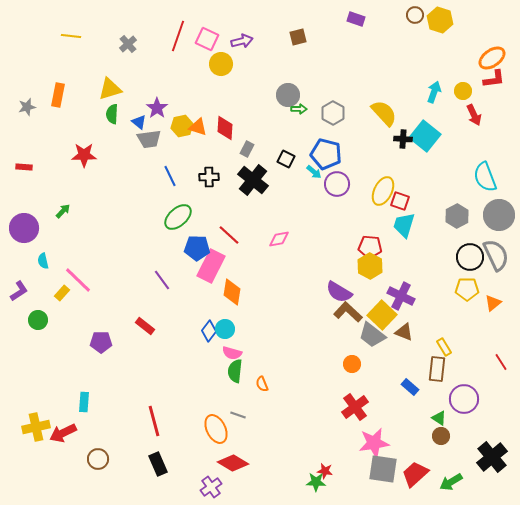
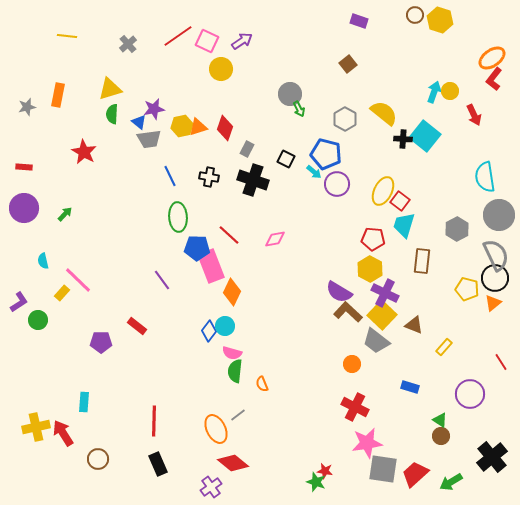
purple rectangle at (356, 19): moved 3 px right, 2 px down
yellow line at (71, 36): moved 4 px left
red line at (178, 36): rotated 36 degrees clockwise
brown square at (298, 37): moved 50 px right, 27 px down; rotated 24 degrees counterclockwise
pink square at (207, 39): moved 2 px down
purple arrow at (242, 41): rotated 20 degrees counterclockwise
yellow circle at (221, 64): moved 5 px down
red L-shape at (494, 79): rotated 135 degrees clockwise
yellow circle at (463, 91): moved 13 px left
gray circle at (288, 95): moved 2 px right, 1 px up
purple star at (157, 108): moved 3 px left, 1 px down; rotated 25 degrees clockwise
green arrow at (299, 109): rotated 63 degrees clockwise
gray hexagon at (333, 113): moved 12 px right, 6 px down
yellow semicircle at (384, 113): rotated 8 degrees counterclockwise
orange triangle at (198, 127): rotated 36 degrees counterclockwise
red diamond at (225, 128): rotated 15 degrees clockwise
red star at (84, 155): moved 3 px up; rotated 30 degrees clockwise
black cross at (209, 177): rotated 12 degrees clockwise
cyan semicircle at (485, 177): rotated 12 degrees clockwise
black cross at (253, 180): rotated 20 degrees counterclockwise
red square at (400, 201): rotated 18 degrees clockwise
green arrow at (63, 211): moved 2 px right, 3 px down
gray hexagon at (457, 216): moved 13 px down
green ellipse at (178, 217): rotated 52 degrees counterclockwise
purple circle at (24, 228): moved 20 px up
pink diamond at (279, 239): moved 4 px left
red pentagon at (370, 247): moved 3 px right, 8 px up
black circle at (470, 257): moved 25 px right, 21 px down
pink rectangle at (211, 266): rotated 48 degrees counterclockwise
yellow hexagon at (370, 266): moved 3 px down
yellow pentagon at (467, 289): rotated 15 degrees clockwise
purple L-shape at (19, 291): moved 11 px down
orange diamond at (232, 292): rotated 16 degrees clockwise
purple cross at (401, 296): moved 16 px left, 3 px up
red rectangle at (145, 326): moved 8 px left
cyan circle at (225, 329): moved 3 px up
brown triangle at (404, 332): moved 10 px right, 7 px up
gray trapezoid at (372, 335): moved 4 px right, 6 px down
yellow rectangle at (444, 347): rotated 72 degrees clockwise
brown rectangle at (437, 369): moved 15 px left, 108 px up
blue rectangle at (410, 387): rotated 24 degrees counterclockwise
purple circle at (464, 399): moved 6 px right, 5 px up
red cross at (355, 407): rotated 28 degrees counterclockwise
gray line at (238, 415): rotated 56 degrees counterclockwise
green triangle at (439, 418): moved 1 px right, 2 px down
red line at (154, 421): rotated 16 degrees clockwise
red arrow at (63, 433): rotated 84 degrees clockwise
pink star at (374, 443): moved 7 px left
red diamond at (233, 463): rotated 8 degrees clockwise
green star at (316, 482): rotated 18 degrees clockwise
